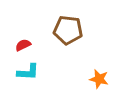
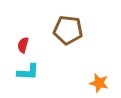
red semicircle: rotated 49 degrees counterclockwise
orange star: moved 4 px down
